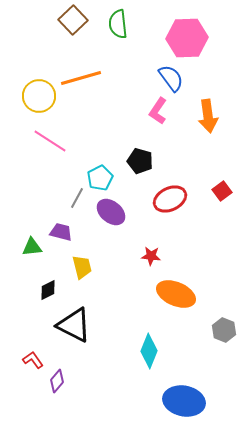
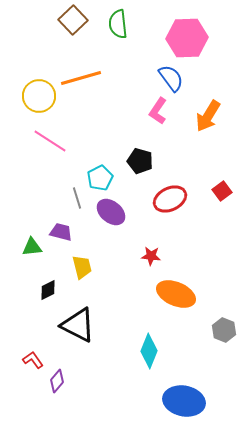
orange arrow: rotated 40 degrees clockwise
gray line: rotated 45 degrees counterclockwise
black triangle: moved 4 px right
